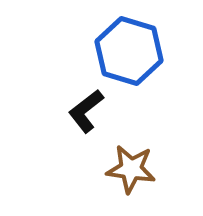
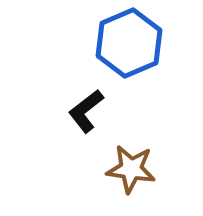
blue hexagon: moved 8 px up; rotated 20 degrees clockwise
